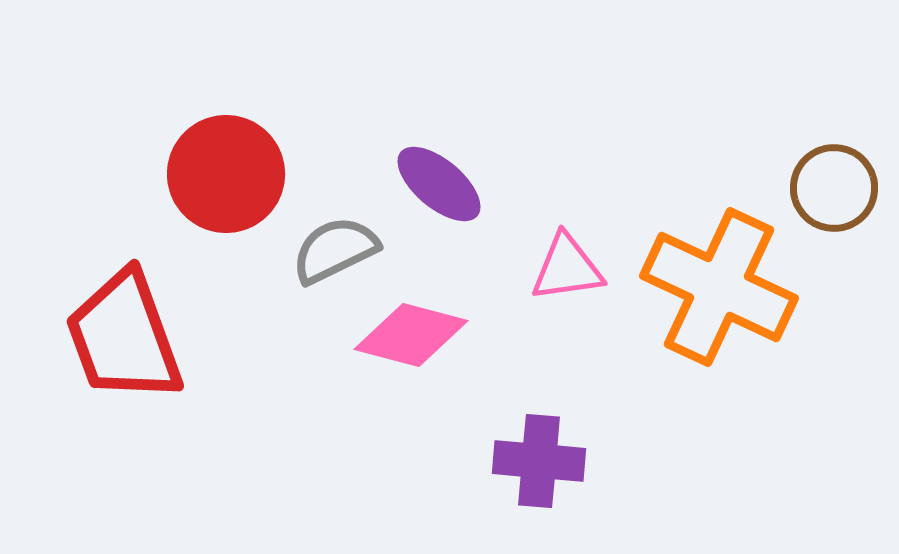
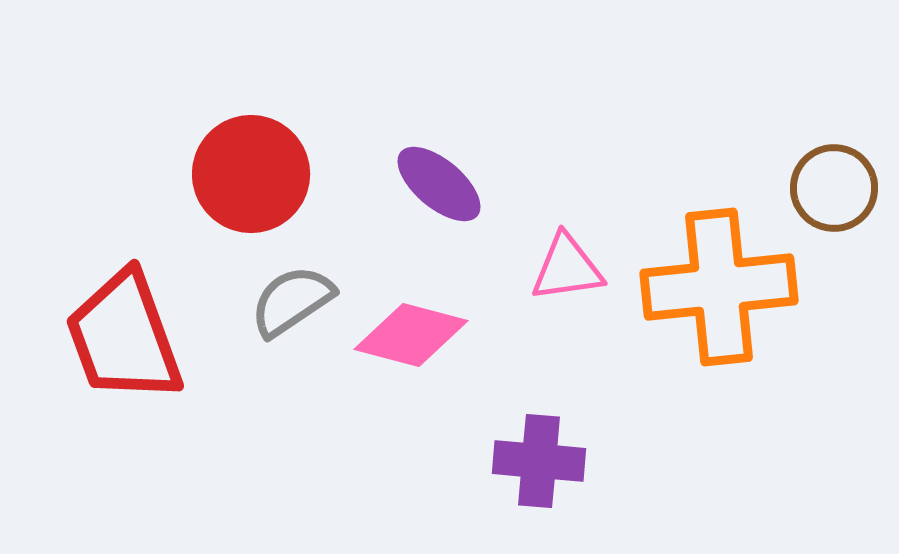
red circle: moved 25 px right
gray semicircle: moved 43 px left, 51 px down; rotated 8 degrees counterclockwise
orange cross: rotated 31 degrees counterclockwise
